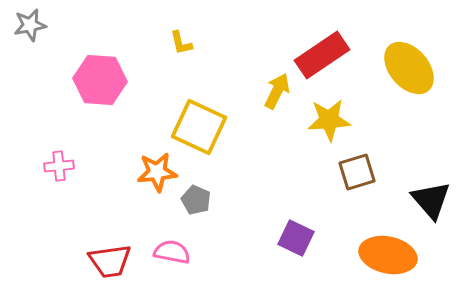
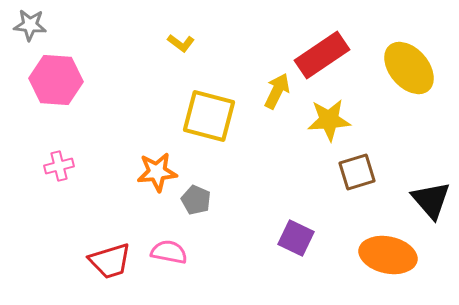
gray star: rotated 16 degrees clockwise
yellow L-shape: rotated 40 degrees counterclockwise
pink hexagon: moved 44 px left
yellow square: moved 10 px right, 11 px up; rotated 10 degrees counterclockwise
pink cross: rotated 8 degrees counterclockwise
pink semicircle: moved 3 px left
red trapezoid: rotated 9 degrees counterclockwise
